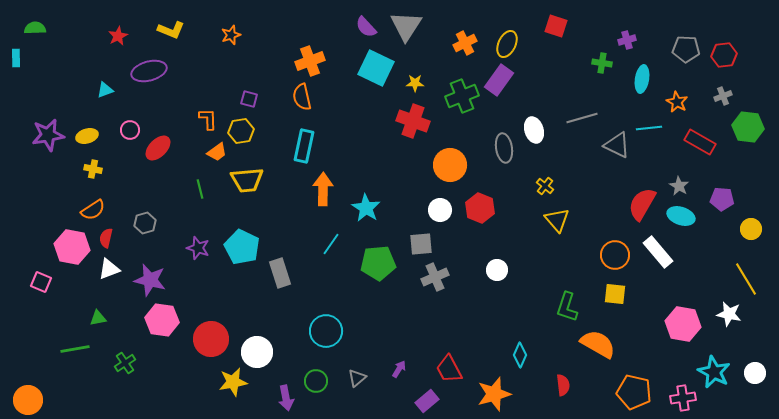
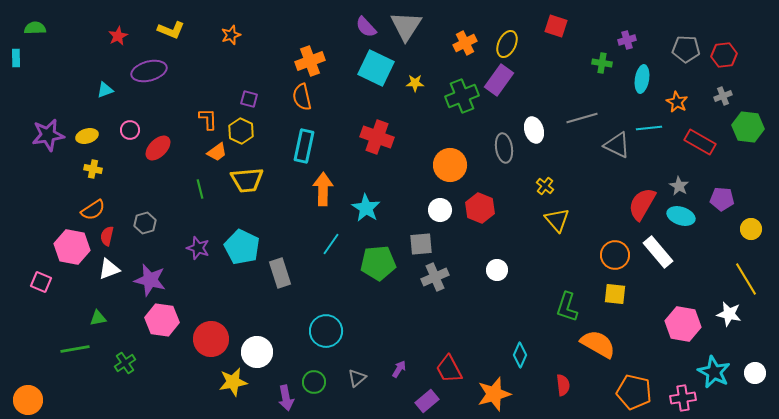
red cross at (413, 121): moved 36 px left, 16 px down
yellow hexagon at (241, 131): rotated 25 degrees counterclockwise
red semicircle at (106, 238): moved 1 px right, 2 px up
green circle at (316, 381): moved 2 px left, 1 px down
